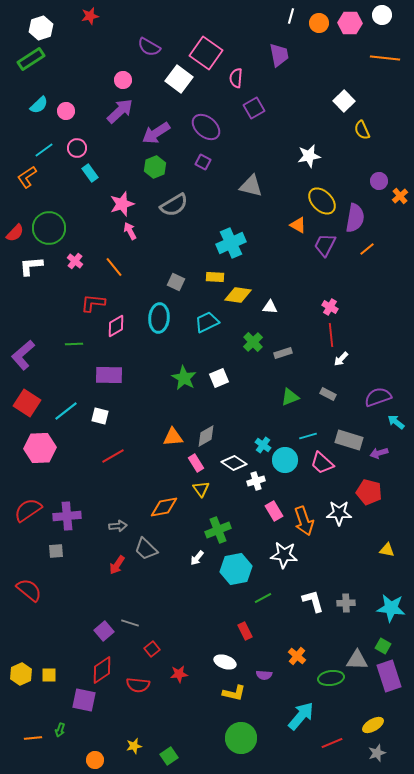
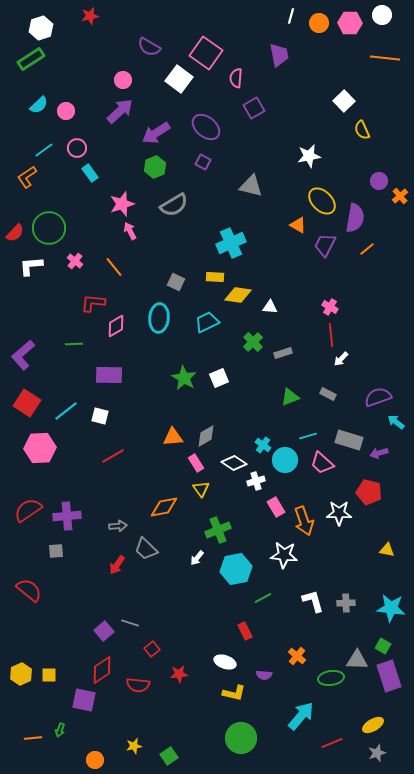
pink rectangle at (274, 511): moved 2 px right, 4 px up
